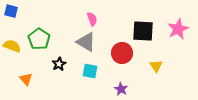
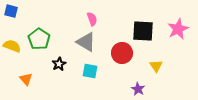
purple star: moved 17 px right
